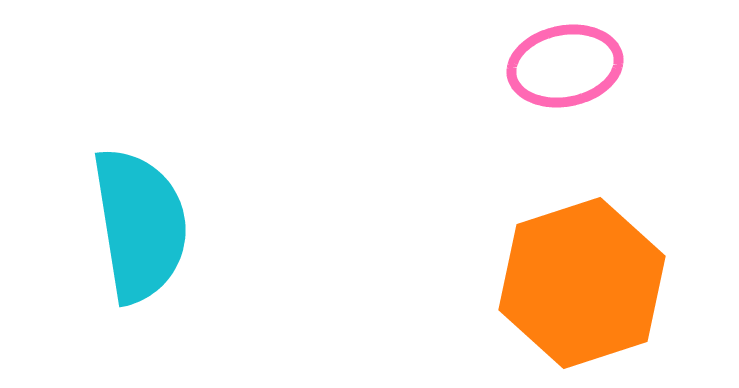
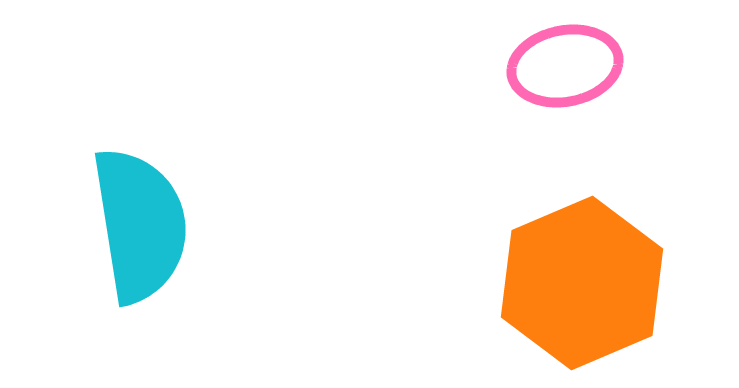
orange hexagon: rotated 5 degrees counterclockwise
